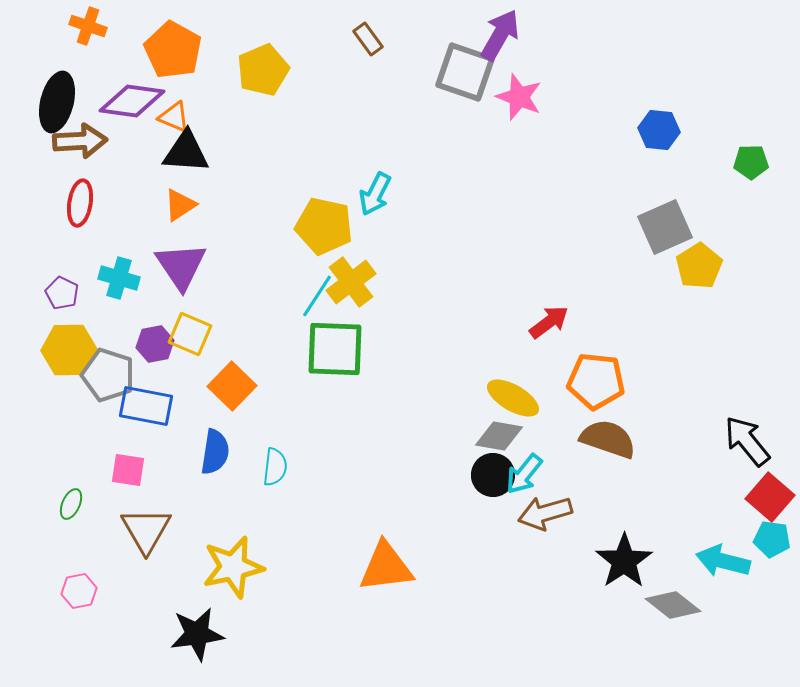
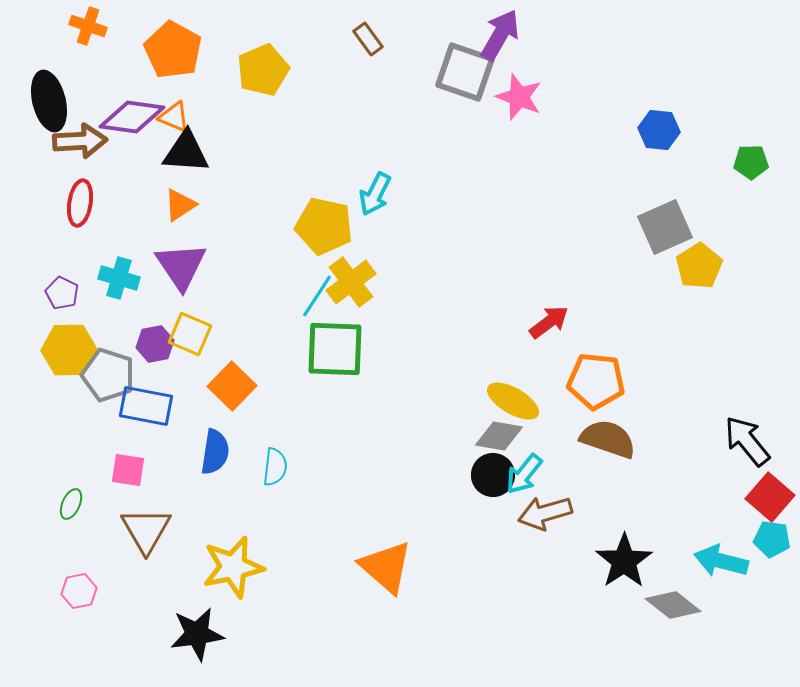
purple diamond at (132, 101): moved 16 px down
black ellipse at (57, 102): moved 8 px left, 1 px up; rotated 28 degrees counterclockwise
yellow ellipse at (513, 398): moved 3 px down
cyan arrow at (723, 561): moved 2 px left
orange triangle at (386, 567): rotated 48 degrees clockwise
